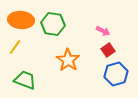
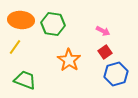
red square: moved 3 px left, 2 px down
orange star: moved 1 px right
